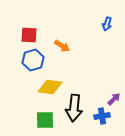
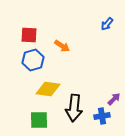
blue arrow: rotated 24 degrees clockwise
yellow diamond: moved 2 px left, 2 px down
green square: moved 6 px left
